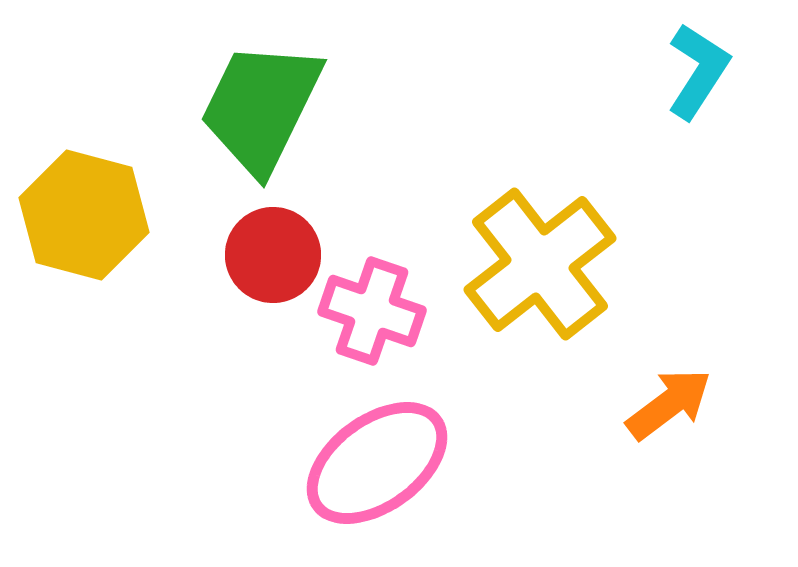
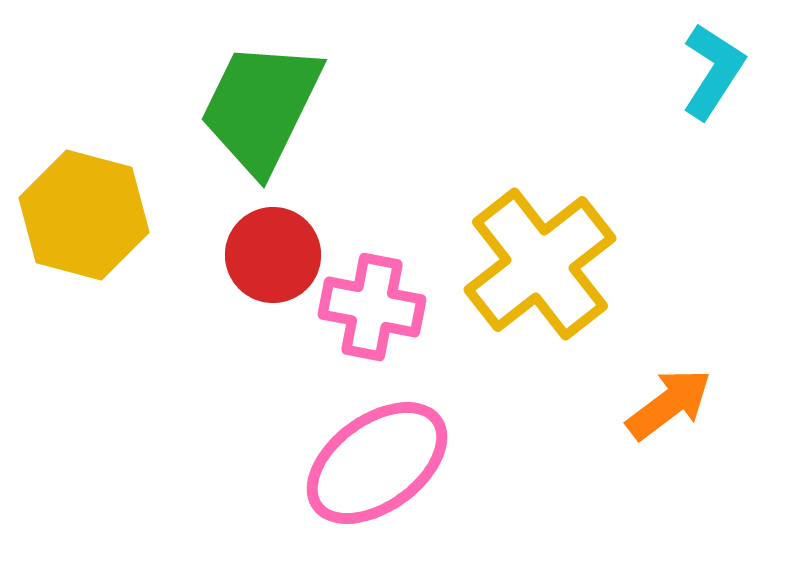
cyan L-shape: moved 15 px right
pink cross: moved 4 px up; rotated 8 degrees counterclockwise
